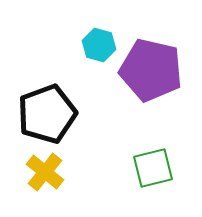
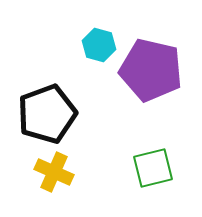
yellow cross: moved 9 px right; rotated 15 degrees counterclockwise
